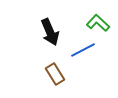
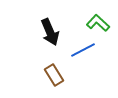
brown rectangle: moved 1 px left, 1 px down
